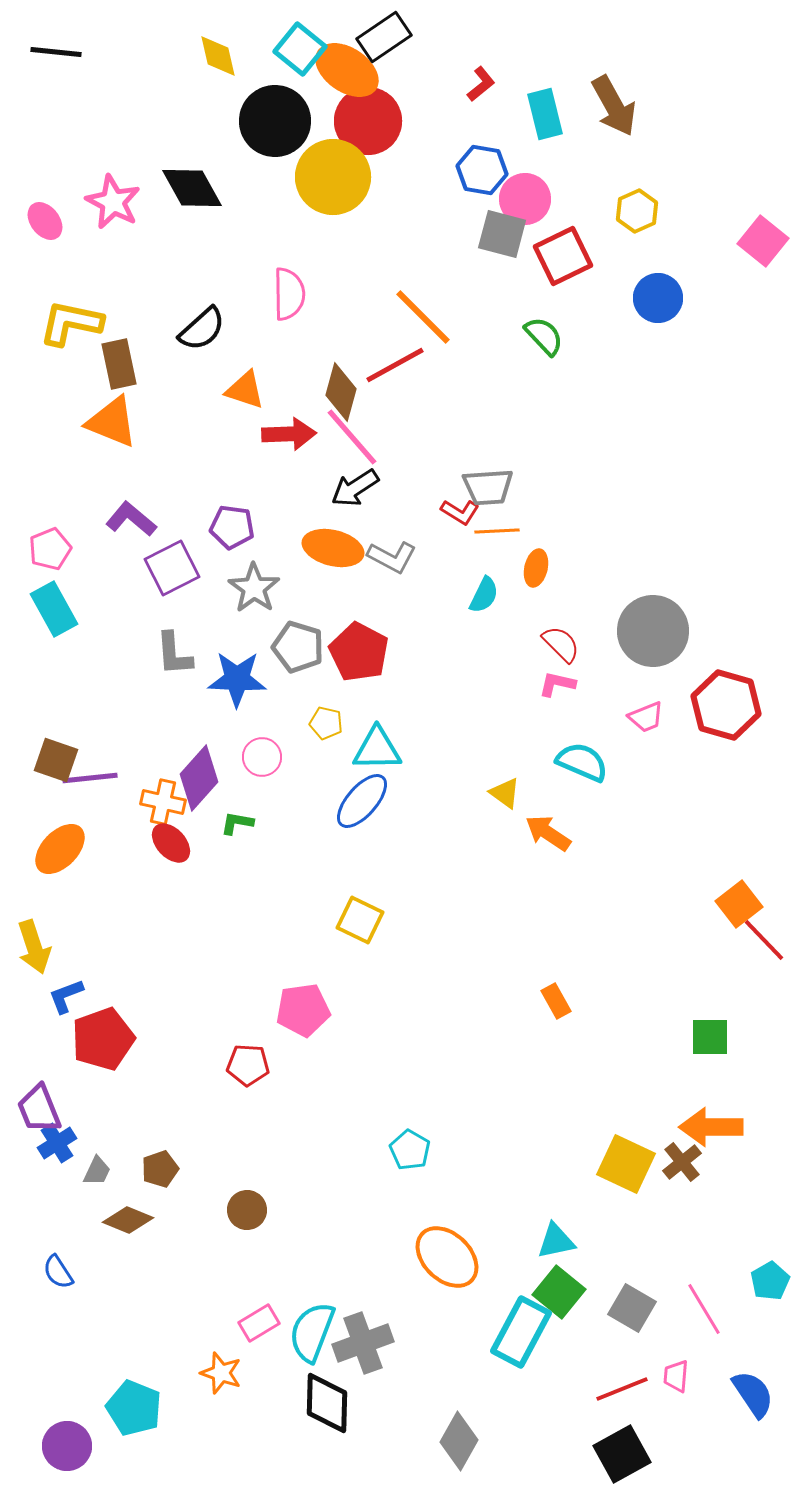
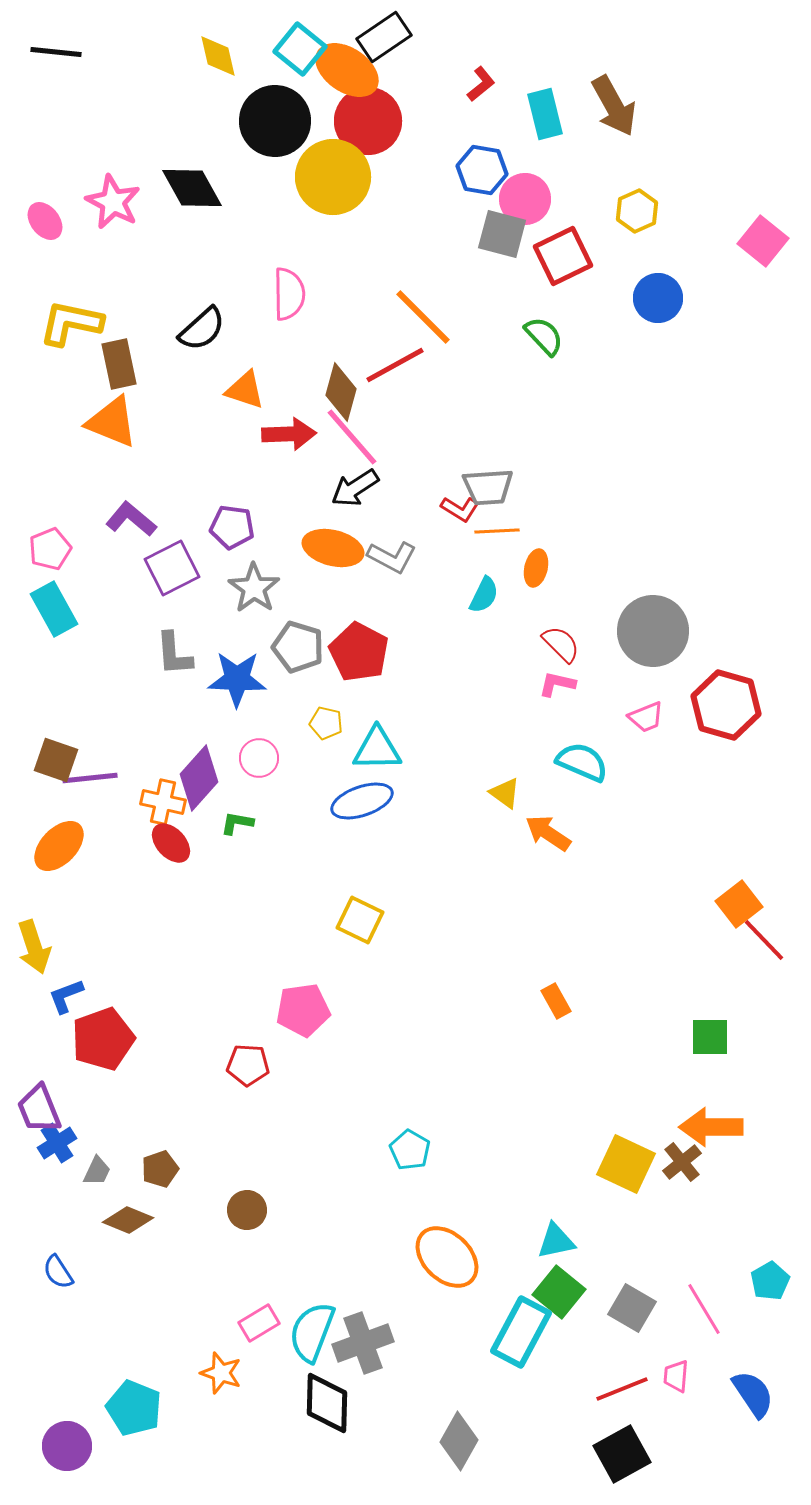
red L-shape at (460, 512): moved 3 px up
pink circle at (262, 757): moved 3 px left, 1 px down
blue ellipse at (362, 801): rotated 30 degrees clockwise
orange ellipse at (60, 849): moved 1 px left, 3 px up
